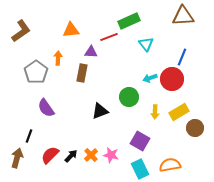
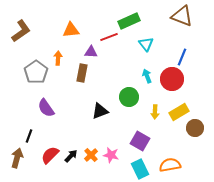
brown triangle: moved 1 px left; rotated 25 degrees clockwise
cyan arrow: moved 3 px left, 2 px up; rotated 88 degrees clockwise
